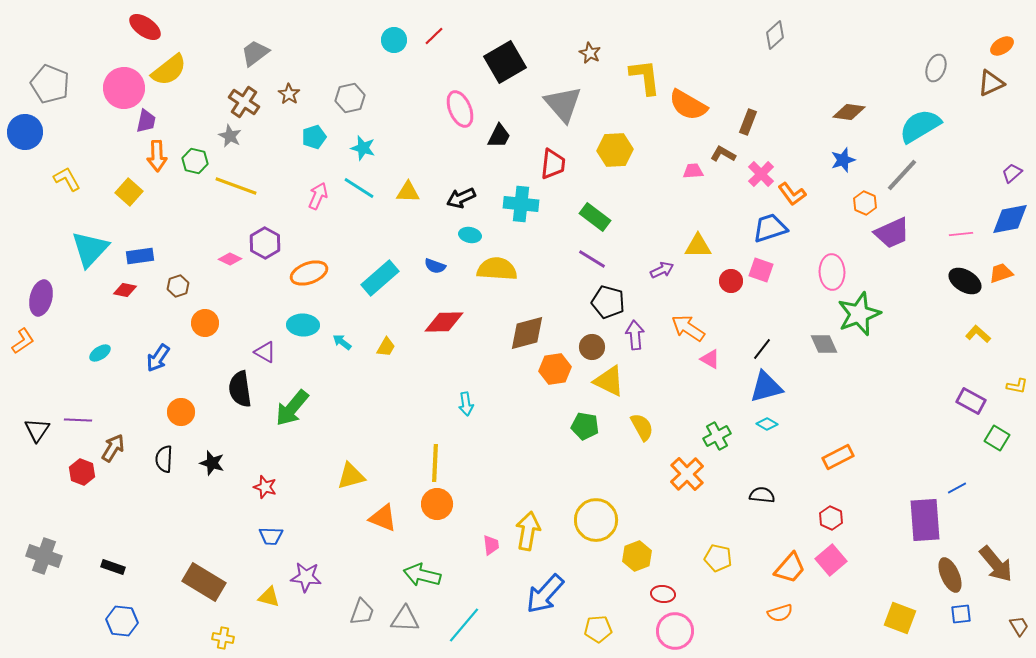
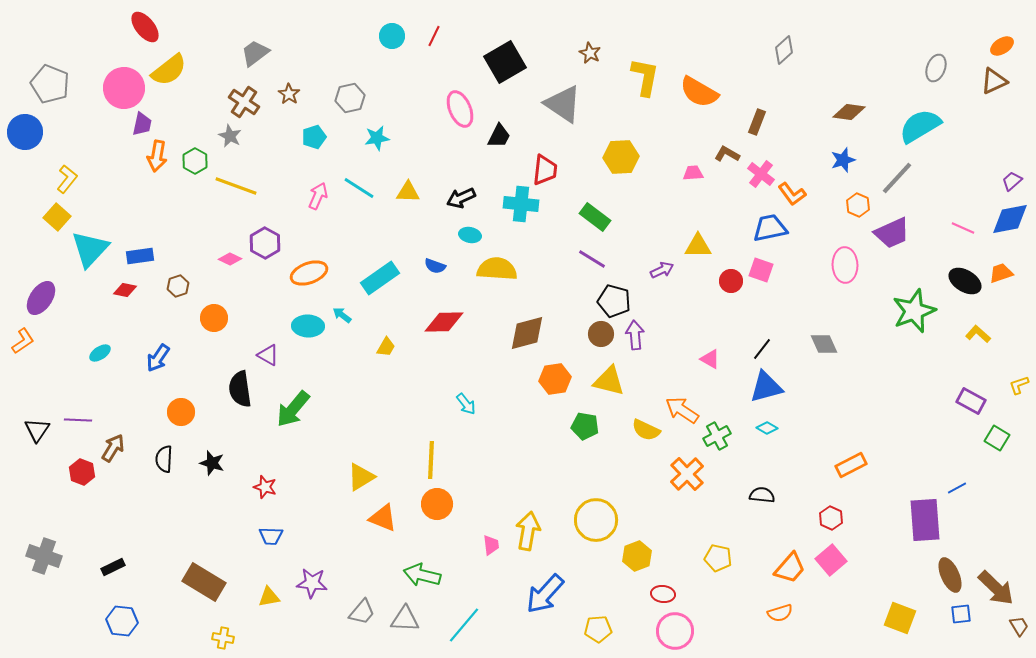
red ellipse at (145, 27): rotated 16 degrees clockwise
gray diamond at (775, 35): moved 9 px right, 15 px down
red line at (434, 36): rotated 20 degrees counterclockwise
cyan circle at (394, 40): moved 2 px left, 4 px up
yellow L-shape at (645, 77): rotated 18 degrees clockwise
brown triangle at (991, 83): moved 3 px right, 2 px up
gray triangle at (563, 104): rotated 15 degrees counterclockwise
orange semicircle at (688, 105): moved 11 px right, 13 px up
purple trapezoid at (146, 121): moved 4 px left, 3 px down
brown rectangle at (748, 122): moved 9 px right
cyan star at (363, 148): moved 14 px right, 10 px up; rotated 25 degrees counterclockwise
yellow hexagon at (615, 150): moved 6 px right, 7 px down
brown L-shape at (723, 154): moved 4 px right
orange arrow at (157, 156): rotated 12 degrees clockwise
green hexagon at (195, 161): rotated 15 degrees clockwise
red trapezoid at (553, 164): moved 8 px left, 6 px down
pink trapezoid at (693, 171): moved 2 px down
purple trapezoid at (1012, 173): moved 8 px down
pink cross at (761, 174): rotated 8 degrees counterclockwise
gray line at (902, 175): moved 5 px left, 3 px down
yellow L-shape at (67, 179): rotated 68 degrees clockwise
yellow square at (129, 192): moved 72 px left, 25 px down
orange hexagon at (865, 203): moved 7 px left, 2 px down
blue trapezoid at (770, 228): rotated 6 degrees clockwise
pink line at (961, 234): moved 2 px right, 6 px up; rotated 30 degrees clockwise
pink ellipse at (832, 272): moved 13 px right, 7 px up
cyan rectangle at (380, 278): rotated 6 degrees clockwise
purple ellipse at (41, 298): rotated 20 degrees clockwise
black pentagon at (608, 302): moved 6 px right, 1 px up
green star at (859, 314): moved 55 px right, 3 px up
orange circle at (205, 323): moved 9 px right, 5 px up
cyan ellipse at (303, 325): moved 5 px right, 1 px down
orange arrow at (688, 328): moved 6 px left, 82 px down
cyan arrow at (342, 342): moved 27 px up
brown circle at (592, 347): moved 9 px right, 13 px up
purple triangle at (265, 352): moved 3 px right, 3 px down
orange hexagon at (555, 369): moved 10 px down
yellow triangle at (609, 381): rotated 12 degrees counterclockwise
yellow L-shape at (1017, 386): moved 2 px right, 1 px up; rotated 150 degrees clockwise
cyan arrow at (466, 404): rotated 30 degrees counterclockwise
green arrow at (292, 408): moved 1 px right, 1 px down
cyan diamond at (767, 424): moved 4 px down
yellow semicircle at (642, 427): moved 4 px right, 3 px down; rotated 144 degrees clockwise
orange rectangle at (838, 457): moved 13 px right, 8 px down
yellow line at (435, 463): moved 4 px left, 3 px up
yellow triangle at (351, 476): moved 10 px right, 1 px down; rotated 16 degrees counterclockwise
brown arrow at (996, 564): moved 24 px down; rotated 6 degrees counterclockwise
black rectangle at (113, 567): rotated 45 degrees counterclockwise
purple star at (306, 577): moved 6 px right, 6 px down
yellow triangle at (269, 597): rotated 25 degrees counterclockwise
gray trapezoid at (362, 612): rotated 20 degrees clockwise
